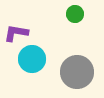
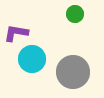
gray circle: moved 4 px left
